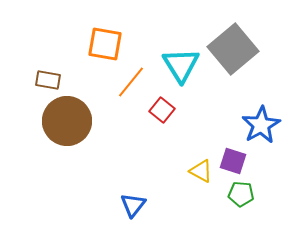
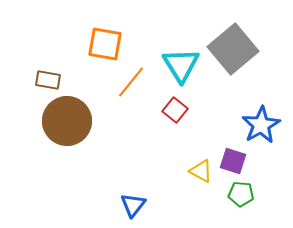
red square: moved 13 px right
